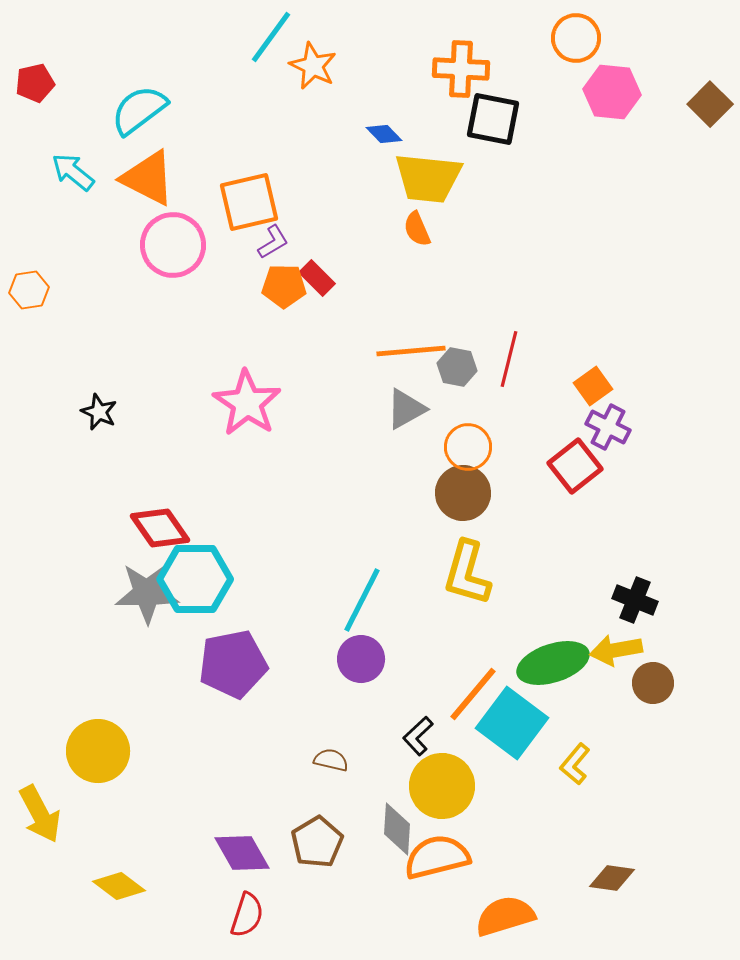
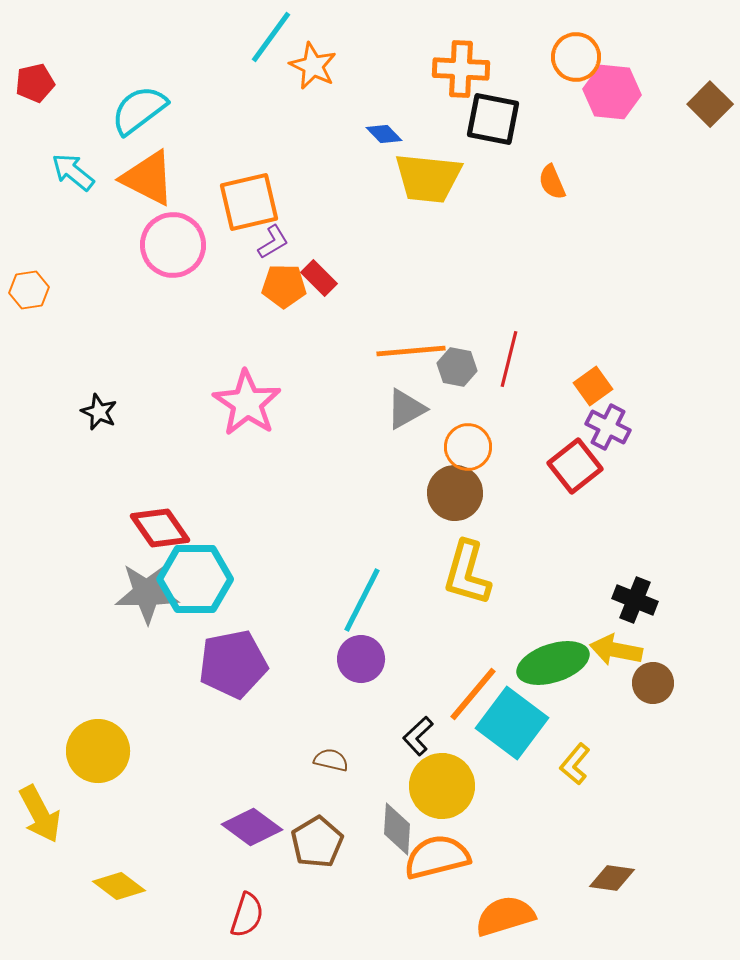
orange circle at (576, 38): moved 19 px down
orange semicircle at (417, 229): moved 135 px right, 47 px up
red rectangle at (317, 278): moved 2 px right
brown circle at (463, 493): moved 8 px left
yellow arrow at (616, 650): rotated 21 degrees clockwise
purple diamond at (242, 853): moved 10 px right, 26 px up; rotated 24 degrees counterclockwise
